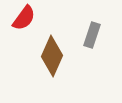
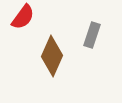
red semicircle: moved 1 px left, 1 px up
